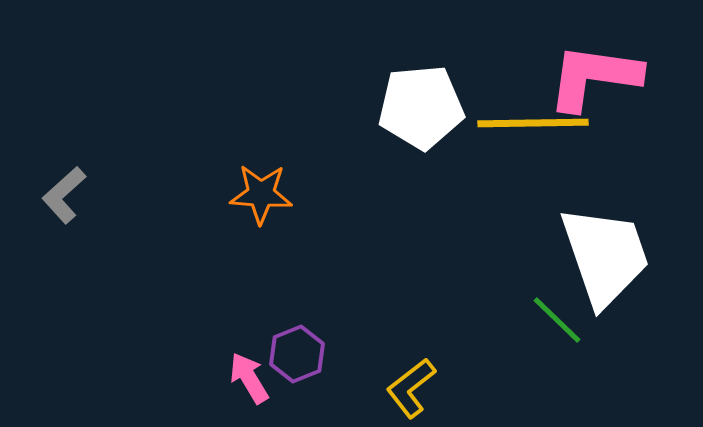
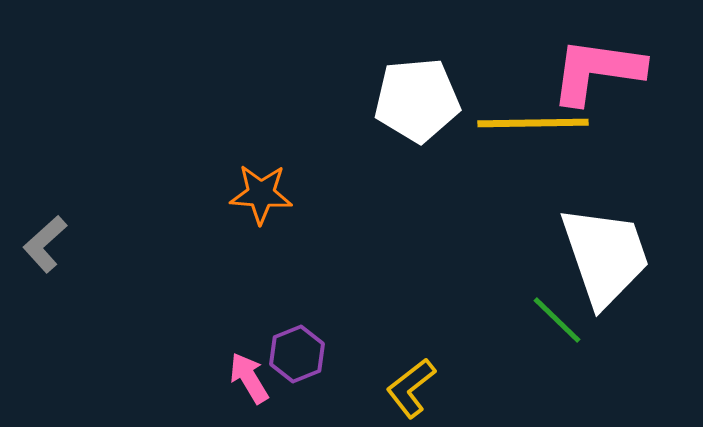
pink L-shape: moved 3 px right, 6 px up
white pentagon: moved 4 px left, 7 px up
gray L-shape: moved 19 px left, 49 px down
